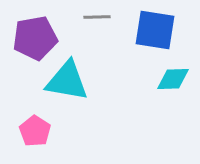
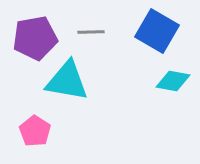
gray line: moved 6 px left, 15 px down
blue square: moved 2 px right, 1 px down; rotated 21 degrees clockwise
cyan diamond: moved 2 px down; rotated 12 degrees clockwise
